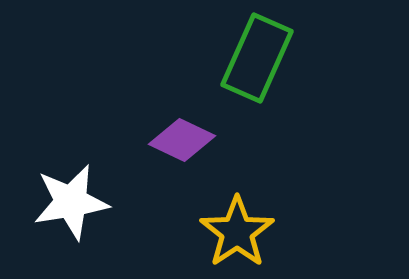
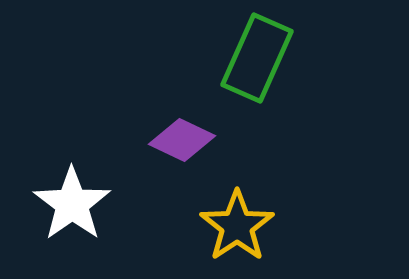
white star: moved 1 px right, 2 px down; rotated 26 degrees counterclockwise
yellow star: moved 6 px up
